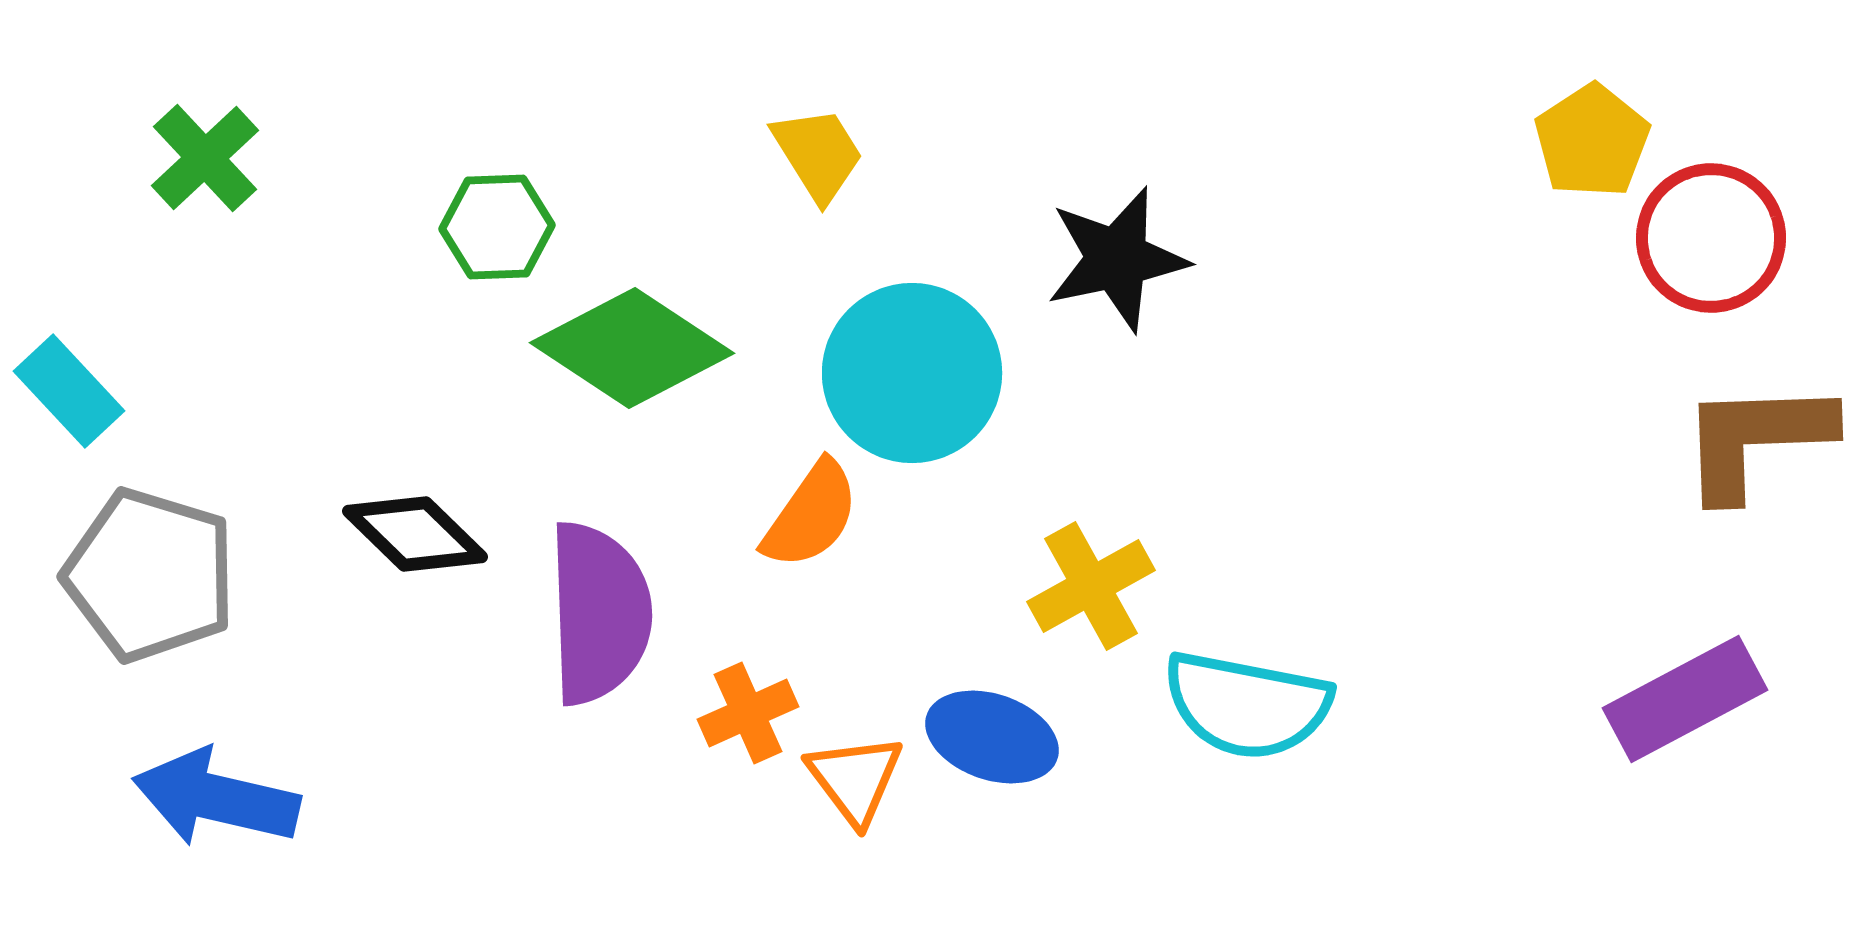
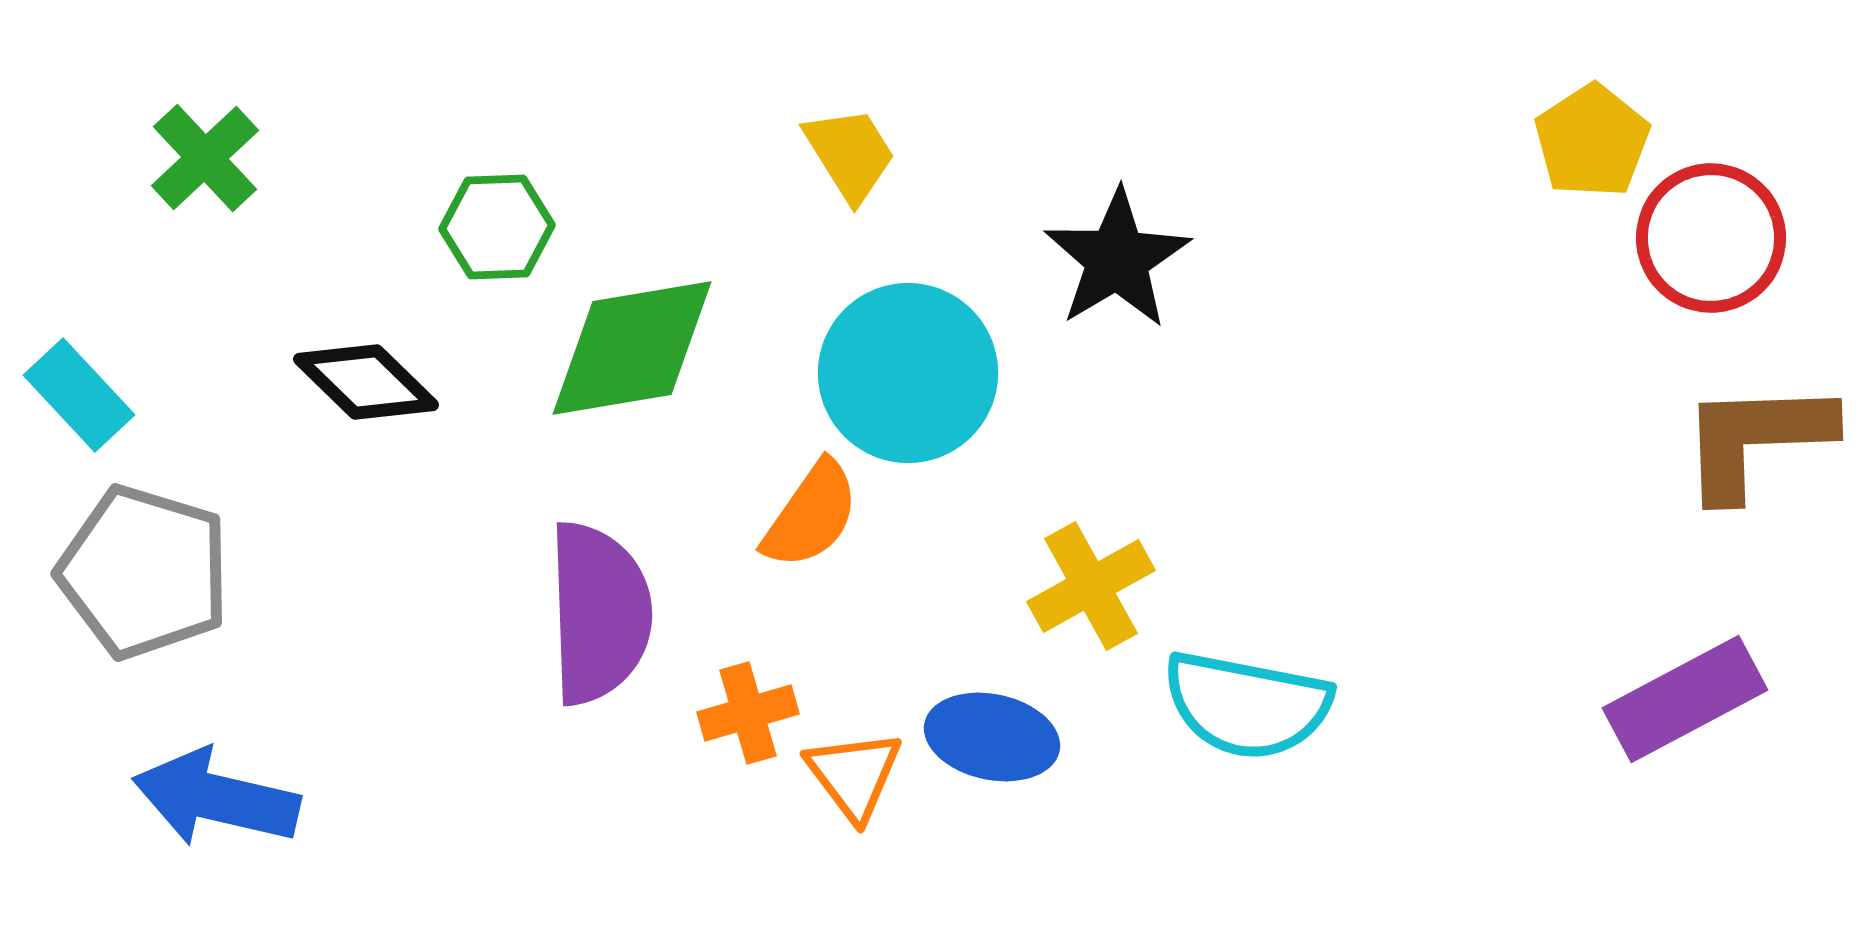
yellow trapezoid: moved 32 px right
black star: rotated 19 degrees counterclockwise
green diamond: rotated 43 degrees counterclockwise
cyan circle: moved 4 px left
cyan rectangle: moved 10 px right, 4 px down
black diamond: moved 49 px left, 152 px up
gray pentagon: moved 6 px left, 3 px up
orange cross: rotated 8 degrees clockwise
blue ellipse: rotated 7 degrees counterclockwise
orange triangle: moved 1 px left, 4 px up
